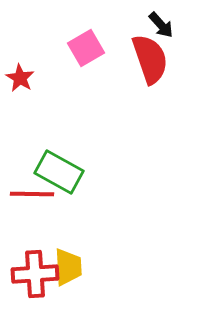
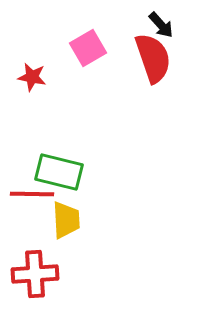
pink square: moved 2 px right
red semicircle: moved 3 px right, 1 px up
red star: moved 12 px right, 1 px up; rotated 20 degrees counterclockwise
green rectangle: rotated 15 degrees counterclockwise
yellow trapezoid: moved 2 px left, 47 px up
